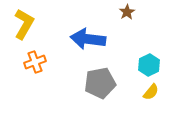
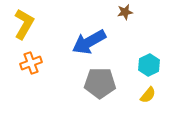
brown star: moved 2 px left; rotated 21 degrees clockwise
blue arrow: moved 1 px right, 3 px down; rotated 36 degrees counterclockwise
orange cross: moved 4 px left, 1 px down
gray pentagon: rotated 12 degrees clockwise
yellow semicircle: moved 3 px left, 3 px down
